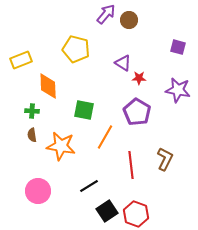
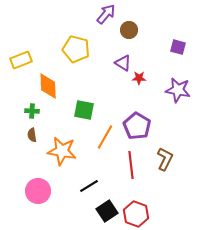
brown circle: moved 10 px down
purple pentagon: moved 14 px down
orange star: moved 1 px right, 5 px down
